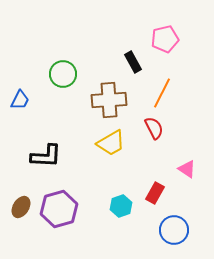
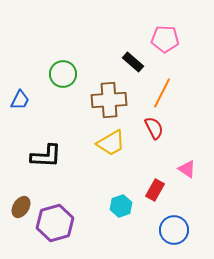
pink pentagon: rotated 16 degrees clockwise
black rectangle: rotated 20 degrees counterclockwise
red rectangle: moved 3 px up
purple hexagon: moved 4 px left, 14 px down
